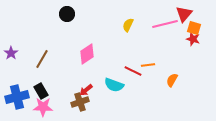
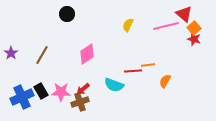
red triangle: rotated 30 degrees counterclockwise
pink line: moved 1 px right, 2 px down
orange square: rotated 32 degrees clockwise
red star: moved 1 px right
brown line: moved 4 px up
red line: rotated 30 degrees counterclockwise
orange semicircle: moved 7 px left, 1 px down
red arrow: moved 3 px left, 1 px up
blue cross: moved 5 px right; rotated 10 degrees counterclockwise
pink star: moved 18 px right, 15 px up
